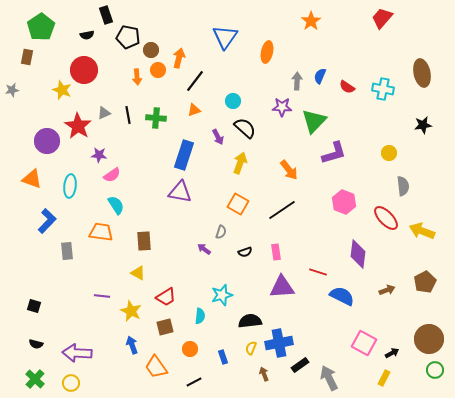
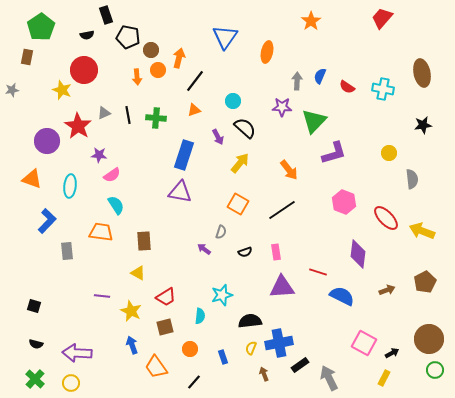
yellow arrow at (240, 163): rotated 20 degrees clockwise
gray semicircle at (403, 186): moved 9 px right, 7 px up
black line at (194, 382): rotated 21 degrees counterclockwise
